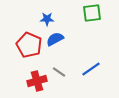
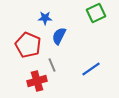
green square: moved 4 px right; rotated 18 degrees counterclockwise
blue star: moved 2 px left, 1 px up
blue semicircle: moved 4 px right, 3 px up; rotated 36 degrees counterclockwise
red pentagon: moved 1 px left
gray line: moved 7 px left, 7 px up; rotated 32 degrees clockwise
